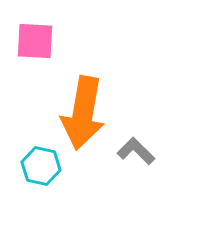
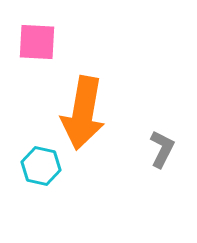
pink square: moved 2 px right, 1 px down
gray L-shape: moved 26 px right, 2 px up; rotated 72 degrees clockwise
